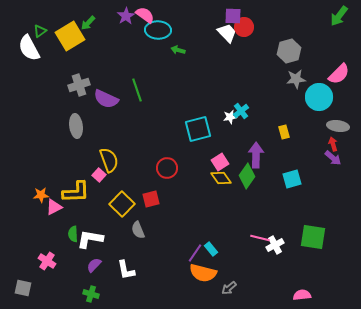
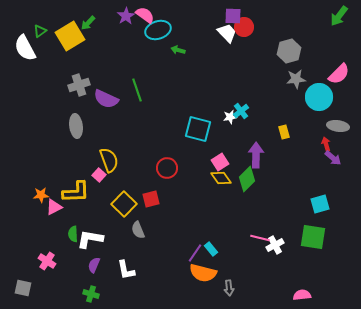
cyan ellipse at (158, 30): rotated 20 degrees counterclockwise
white semicircle at (29, 48): moved 4 px left
cyan square at (198, 129): rotated 28 degrees clockwise
red arrow at (333, 144): moved 7 px left
green diamond at (247, 176): moved 3 px down; rotated 10 degrees clockwise
cyan square at (292, 179): moved 28 px right, 25 px down
yellow square at (122, 204): moved 2 px right
purple semicircle at (94, 265): rotated 21 degrees counterclockwise
gray arrow at (229, 288): rotated 56 degrees counterclockwise
